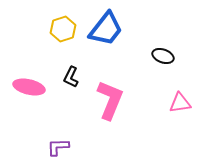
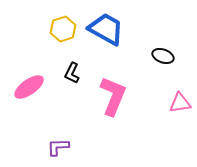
blue trapezoid: rotated 99 degrees counterclockwise
black L-shape: moved 1 px right, 4 px up
pink ellipse: rotated 48 degrees counterclockwise
pink L-shape: moved 3 px right, 4 px up
